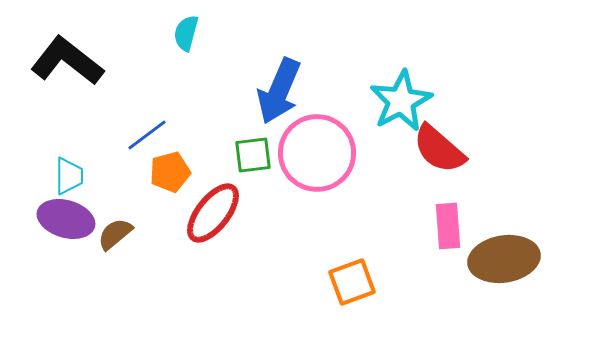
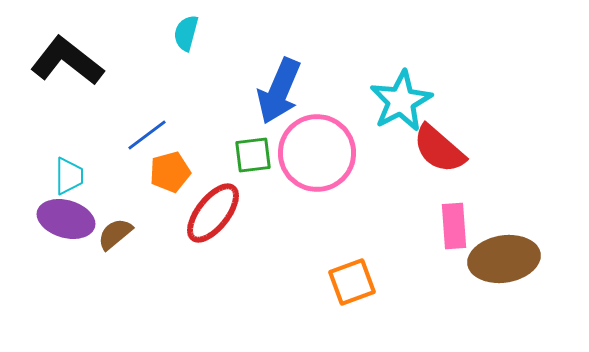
pink rectangle: moved 6 px right
